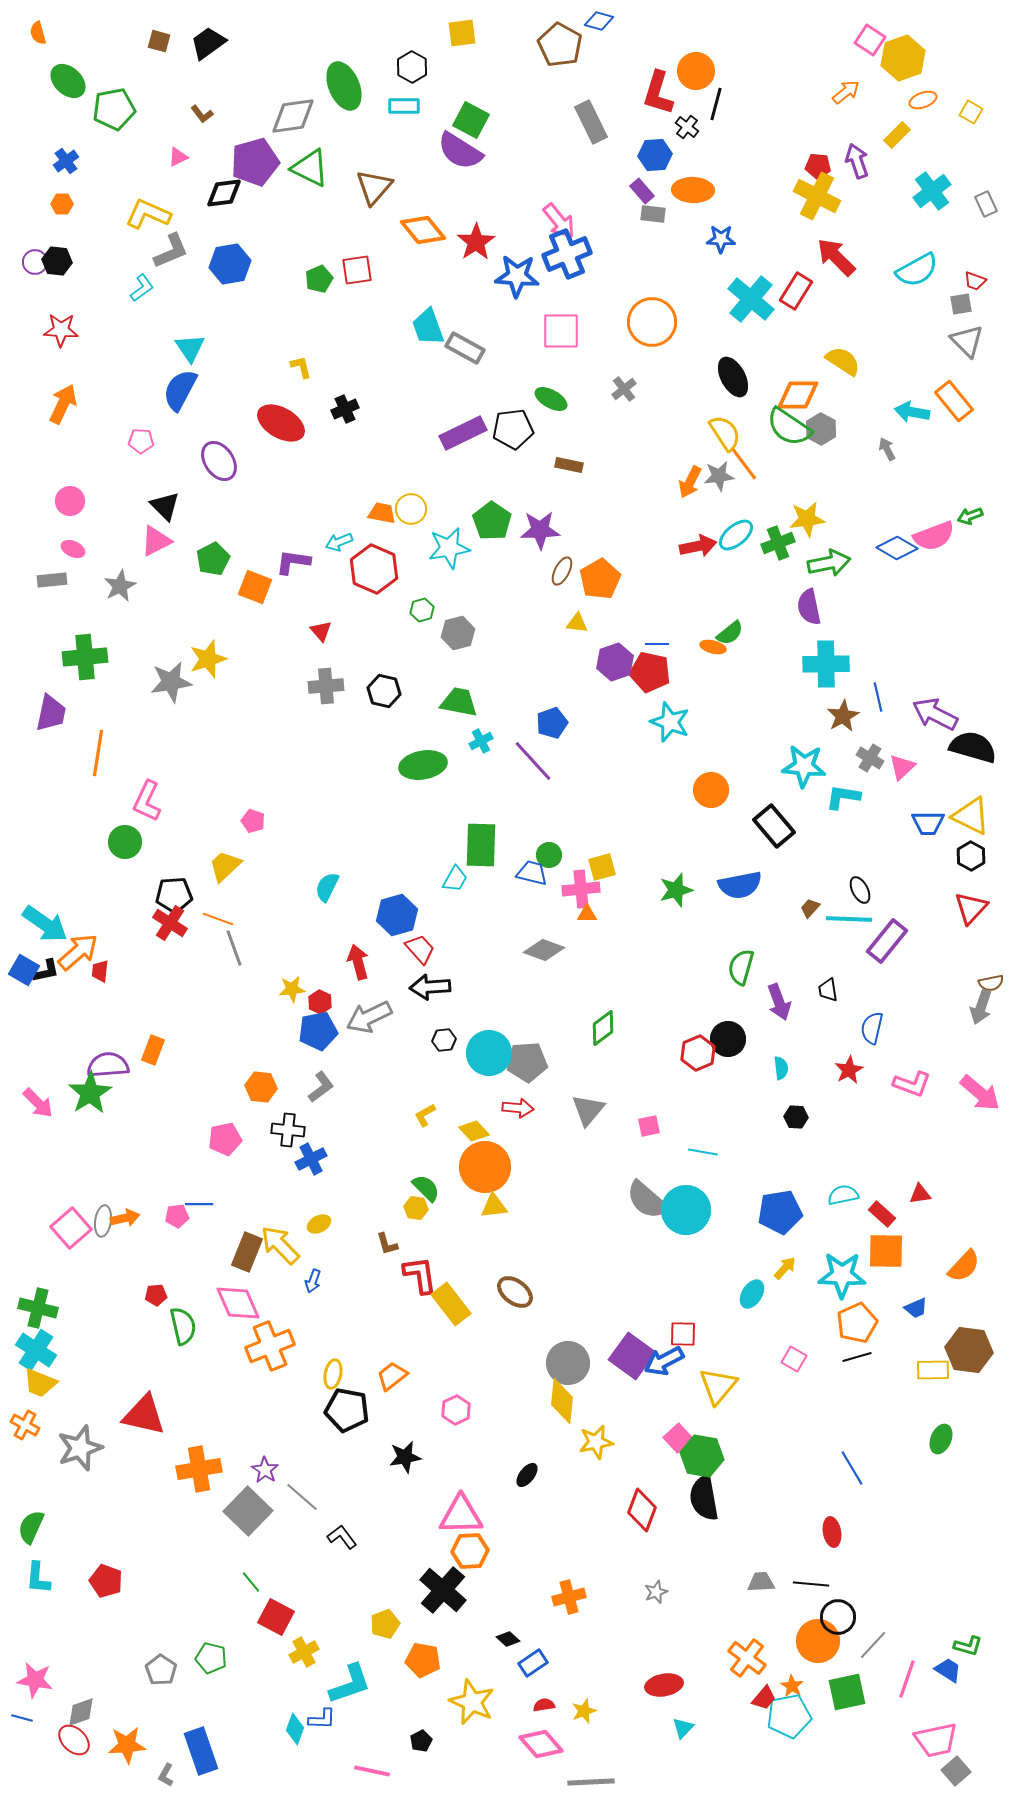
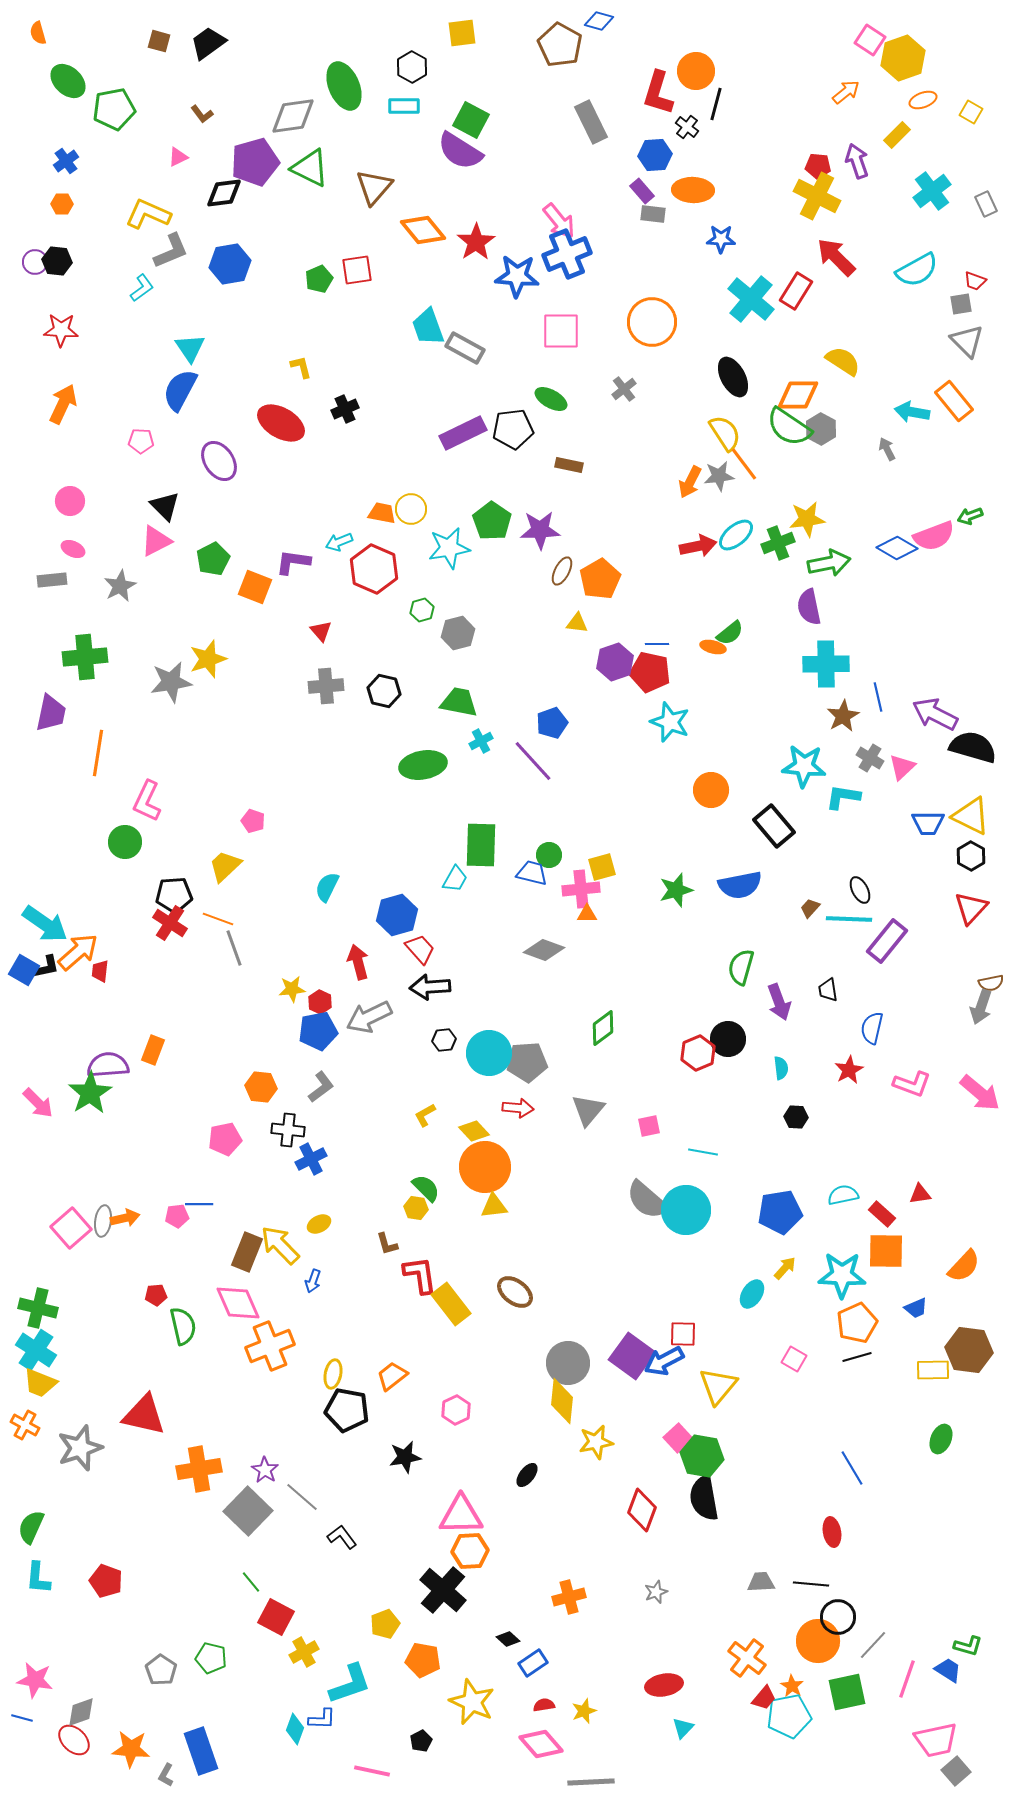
black L-shape at (46, 971): moved 4 px up
orange star at (127, 1745): moved 4 px right, 4 px down; rotated 9 degrees clockwise
